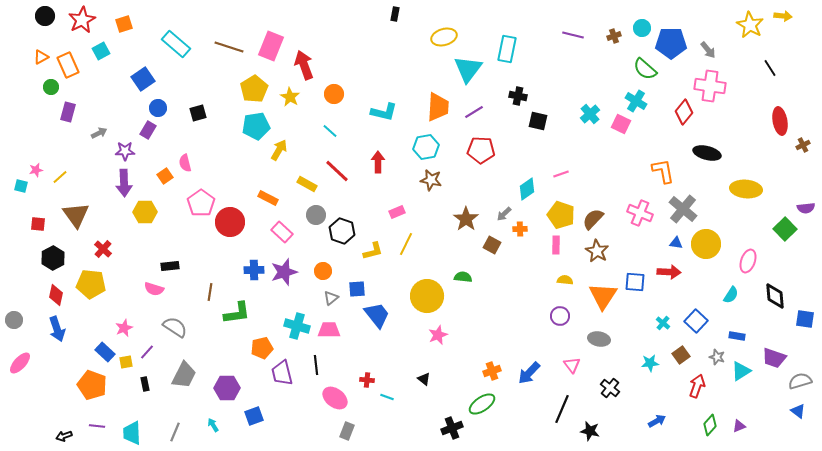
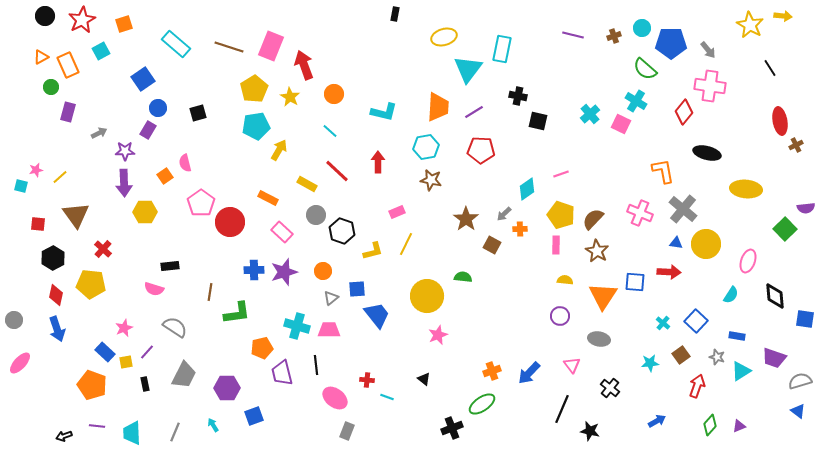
cyan rectangle at (507, 49): moved 5 px left
brown cross at (803, 145): moved 7 px left
